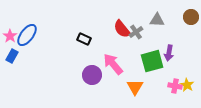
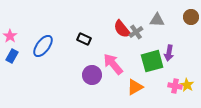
blue ellipse: moved 16 px right, 11 px down
orange triangle: rotated 30 degrees clockwise
